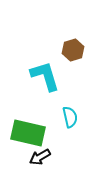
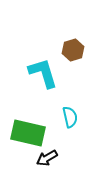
cyan L-shape: moved 2 px left, 3 px up
black arrow: moved 7 px right, 1 px down
